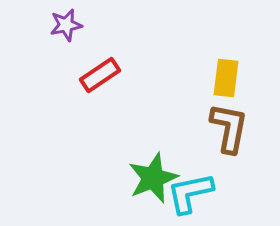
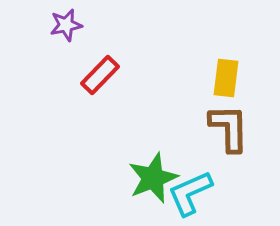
red rectangle: rotated 12 degrees counterclockwise
brown L-shape: rotated 12 degrees counterclockwise
cyan L-shape: rotated 12 degrees counterclockwise
